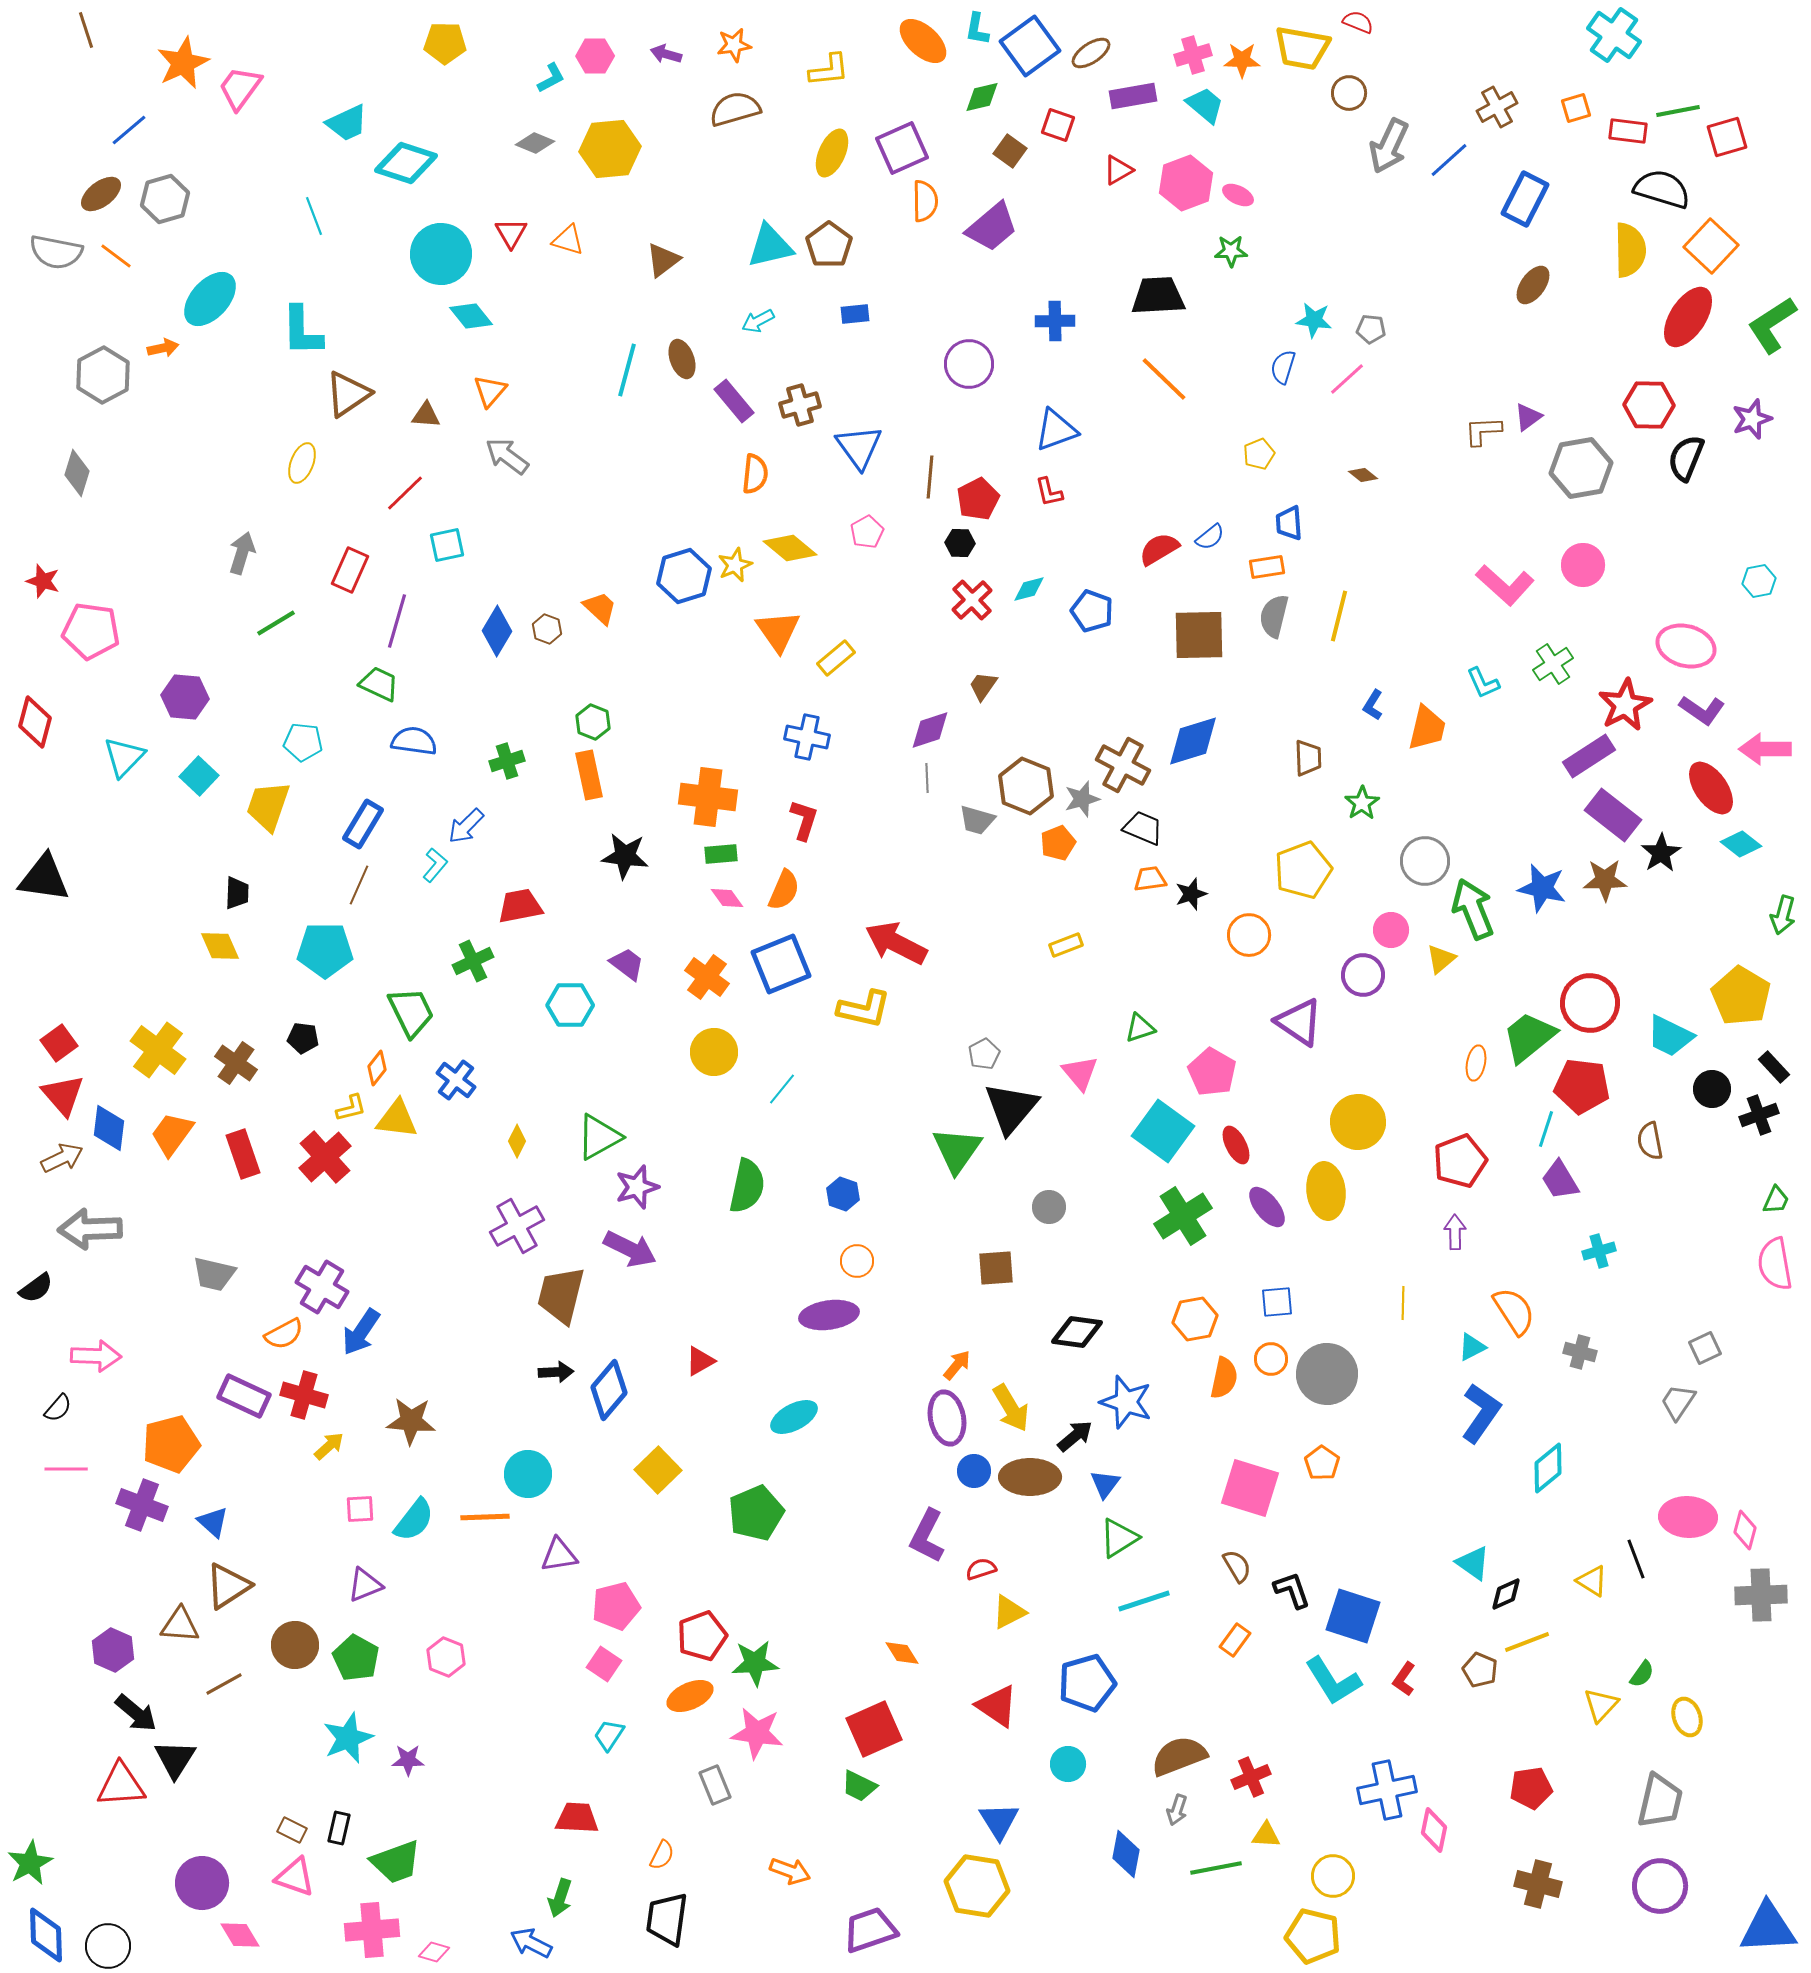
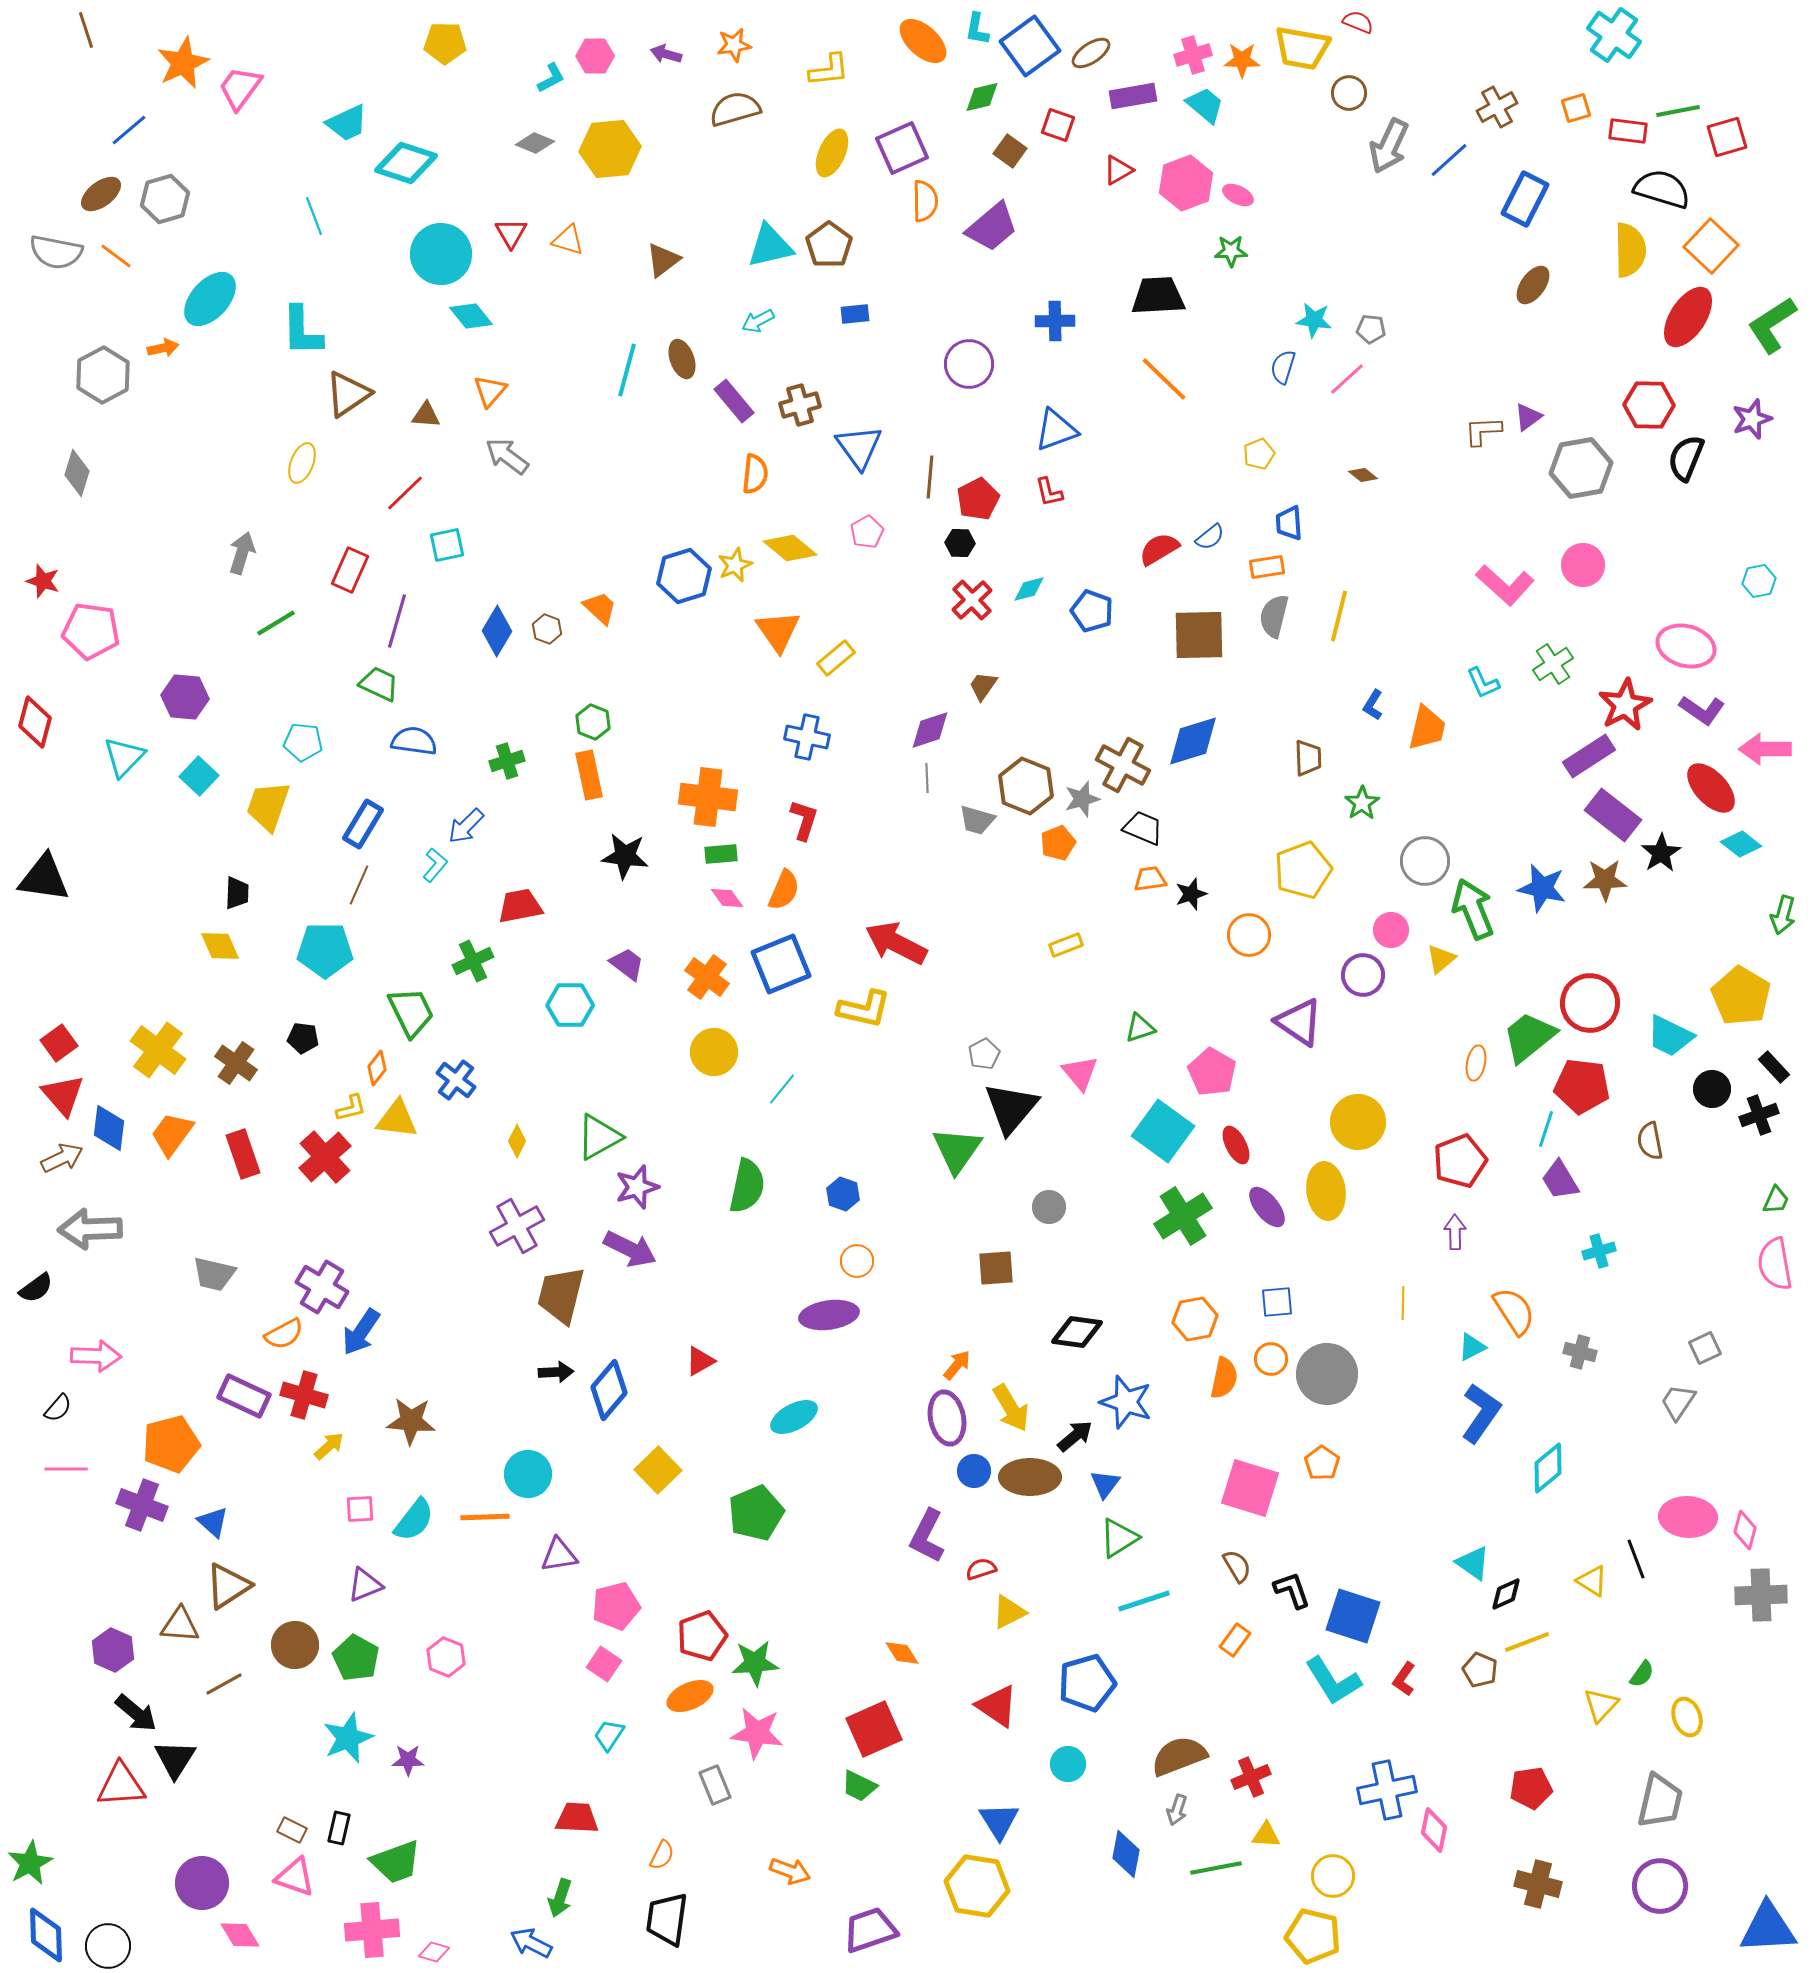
red ellipse at (1711, 788): rotated 8 degrees counterclockwise
